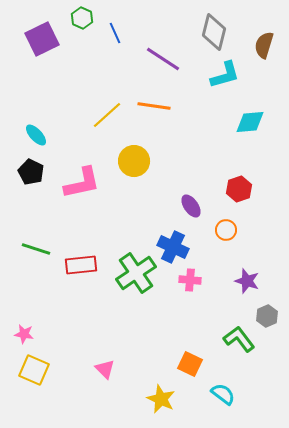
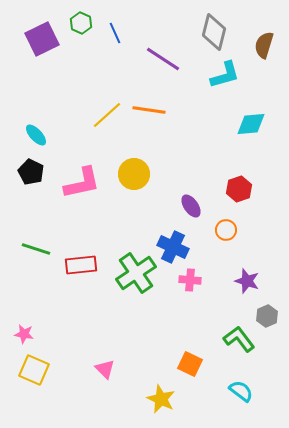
green hexagon: moved 1 px left, 5 px down
orange line: moved 5 px left, 4 px down
cyan diamond: moved 1 px right, 2 px down
yellow circle: moved 13 px down
cyan semicircle: moved 18 px right, 3 px up
